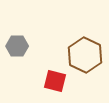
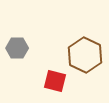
gray hexagon: moved 2 px down
